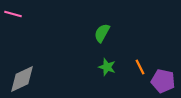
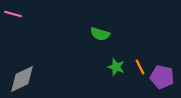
green semicircle: moved 2 px left, 1 px down; rotated 102 degrees counterclockwise
green star: moved 9 px right
purple pentagon: moved 1 px left, 4 px up
